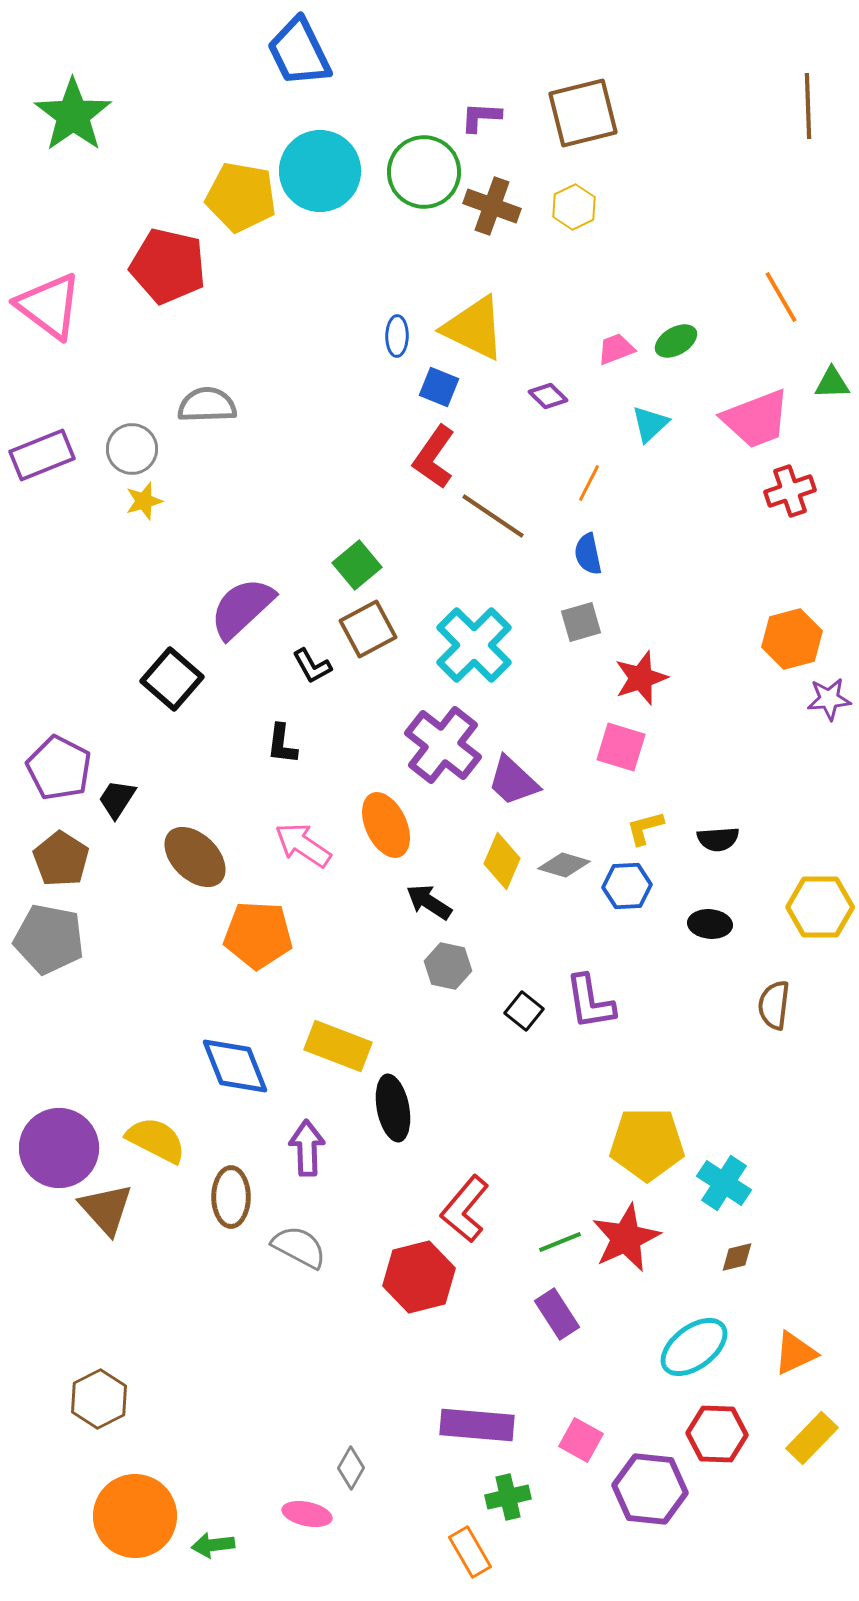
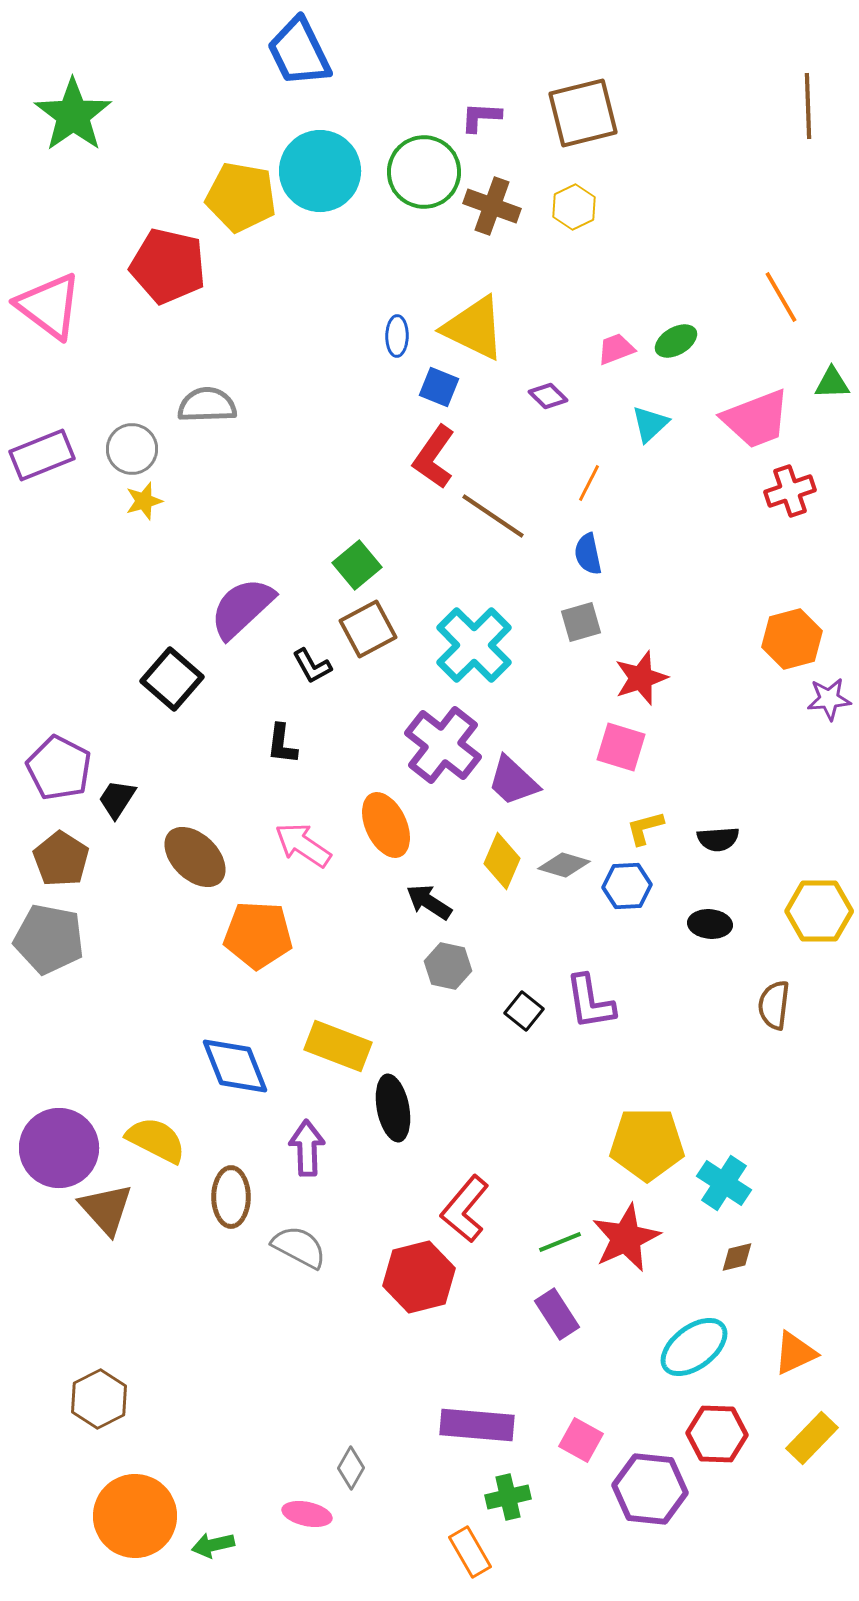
yellow hexagon at (820, 907): moved 1 px left, 4 px down
green arrow at (213, 1545): rotated 6 degrees counterclockwise
